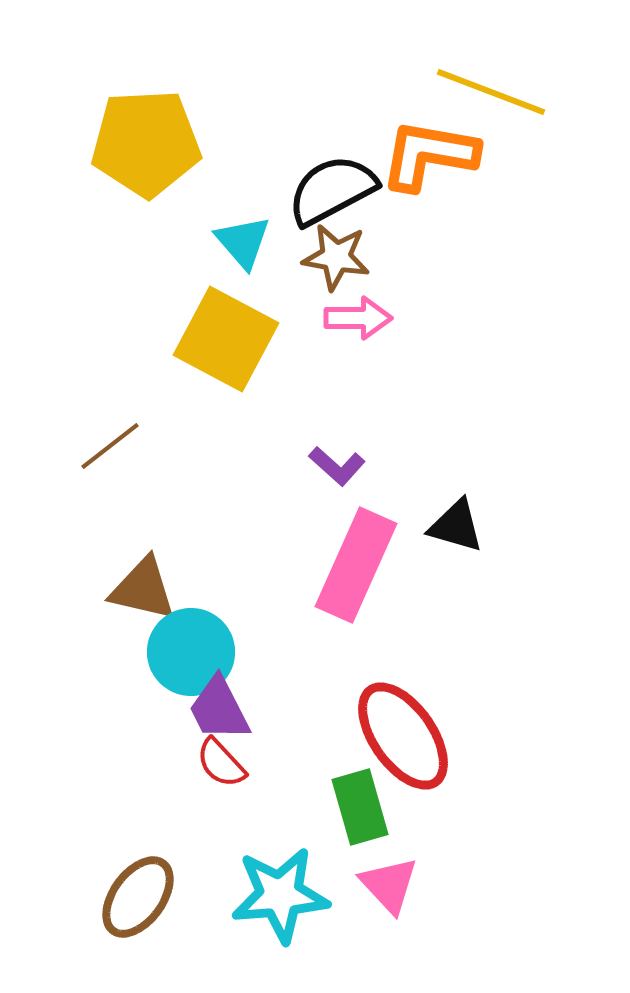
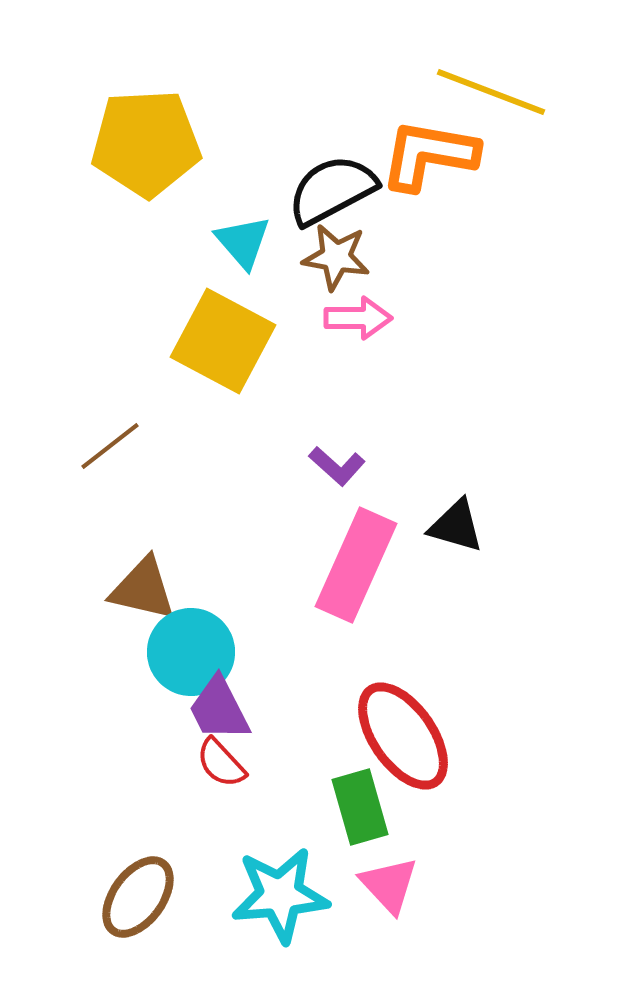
yellow square: moved 3 px left, 2 px down
